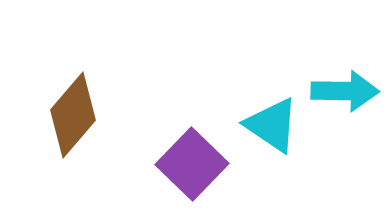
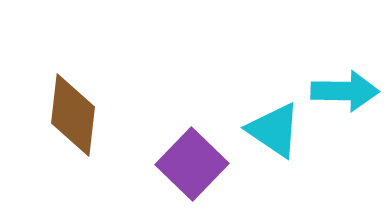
brown diamond: rotated 34 degrees counterclockwise
cyan triangle: moved 2 px right, 5 px down
